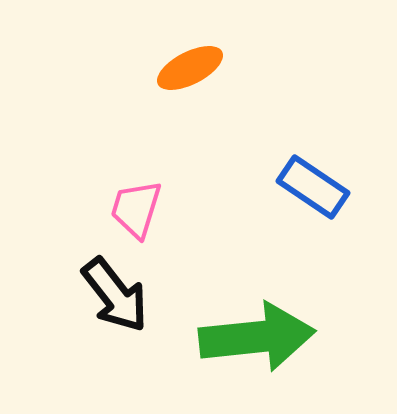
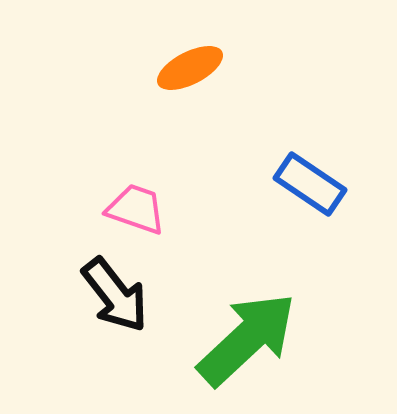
blue rectangle: moved 3 px left, 3 px up
pink trapezoid: rotated 92 degrees clockwise
green arrow: moved 10 px left, 2 px down; rotated 37 degrees counterclockwise
